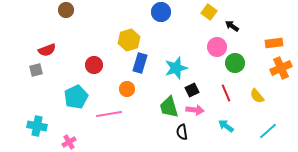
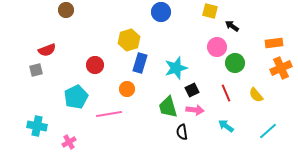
yellow square: moved 1 px right, 1 px up; rotated 21 degrees counterclockwise
red circle: moved 1 px right
yellow semicircle: moved 1 px left, 1 px up
green trapezoid: moved 1 px left
